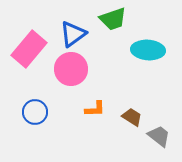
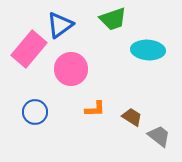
blue triangle: moved 13 px left, 9 px up
